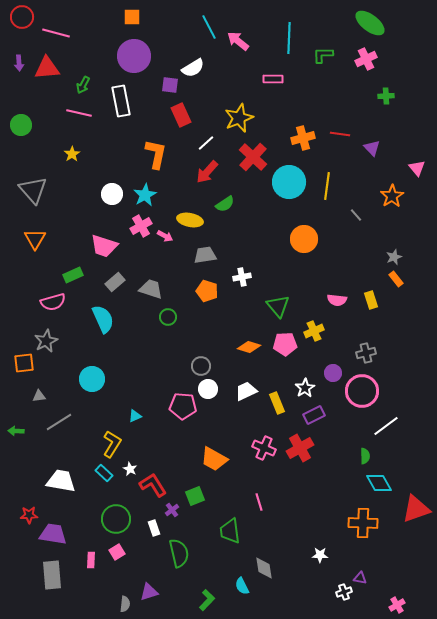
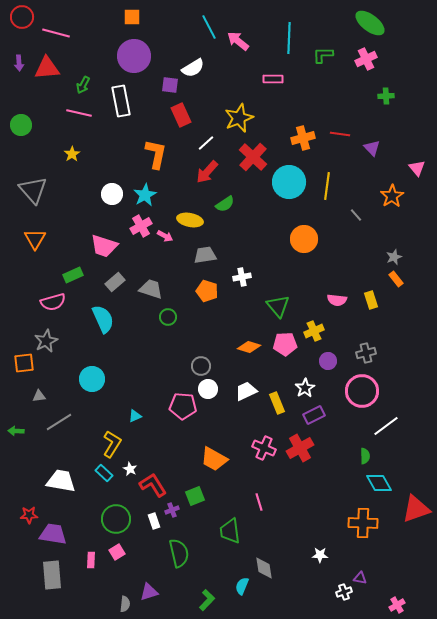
purple circle at (333, 373): moved 5 px left, 12 px up
purple cross at (172, 510): rotated 16 degrees clockwise
white rectangle at (154, 528): moved 7 px up
cyan semicircle at (242, 586): rotated 48 degrees clockwise
